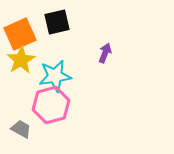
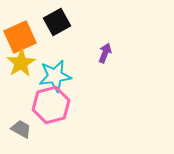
black square: rotated 16 degrees counterclockwise
orange square: moved 3 px down
yellow star: moved 3 px down
